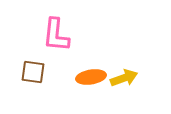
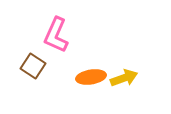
pink L-shape: rotated 18 degrees clockwise
brown square: moved 6 px up; rotated 25 degrees clockwise
